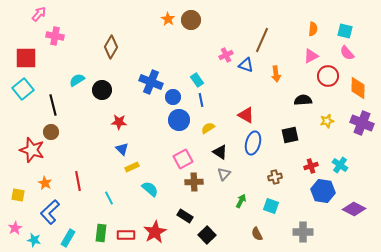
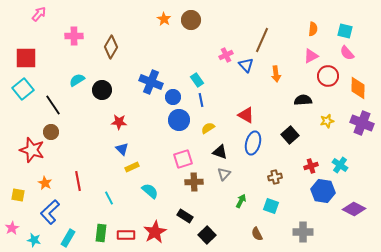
orange star at (168, 19): moved 4 px left
pink cross at (55, 36): moved 19 px right; rotated 12 degrees counterclockwise
blue triangle at (246, 65): rotated 28 degrees clockwise
black line at (53, 105): rotated 20 degrees counterclockwise
black square at (290, 135): rotated 30 degrees counterclockwise
black triangle at (220, 152): rotated 14 degrees counterclockwise
pink square at (183, 159): rotated 12 degrees clockwise
cyan semicircle at (150, 189): moved 2 px down
pink star at (15, 228): moved 3 px left
